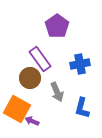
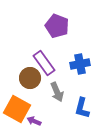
purple pentagon: rotated 15 degrees counterclockwise
purple rectangle: moved 4 px right, 4 px down
purple arrow: moved 2 px right
